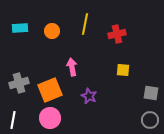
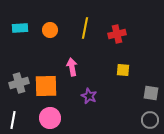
yellow line: moved 4 px down
orange circle: moved 2 px left, 1 px up
orange square: moved 4 px left, 4 px up; rotated 20 degrees clockwise
